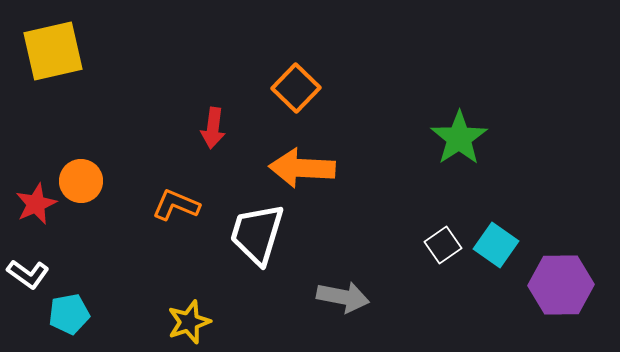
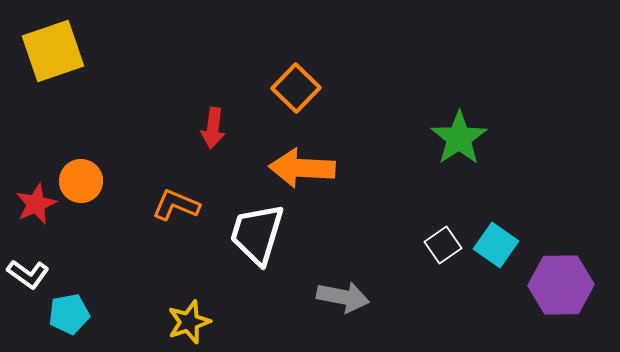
yellow square: rotated 6 degrees counterclockwise
